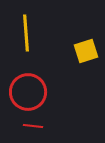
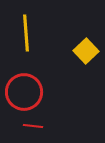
yellow square: rotated 25 degrees counterclockwise
red circle: moved 4 px left
